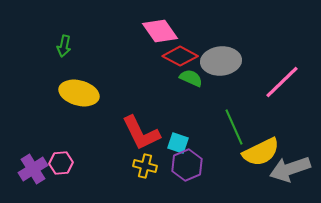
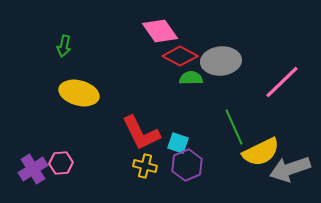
green semicircle: rotated 25 degrees counterclockwise
